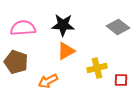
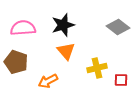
black star: rotated 20 degrees counterclockwise
orange triangle: rotated 42 degrees counterclockwise
